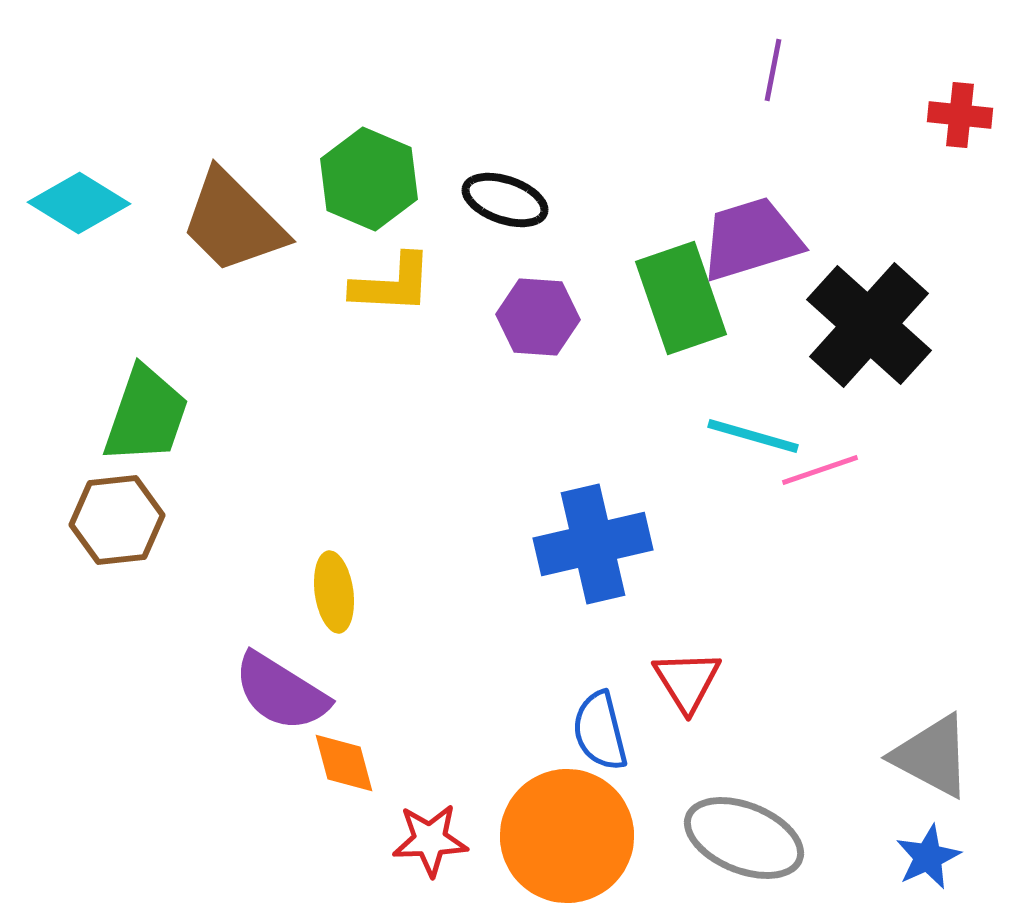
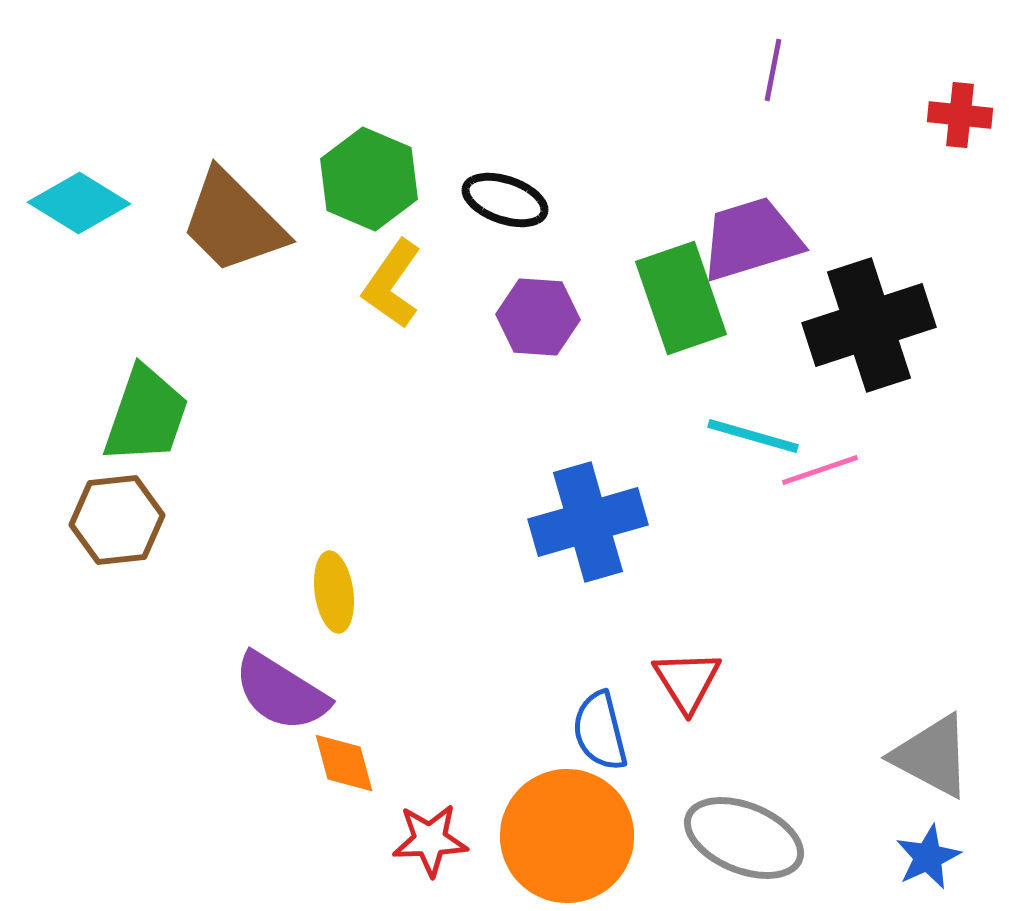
yellow L-shape: rotated 122 degrees clockwise
black cross: rotated 30 degrees clockwise
blue cross: moved 5 px left, 22 px up; rotated 3 degrees counterclockwise
